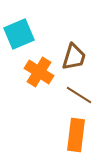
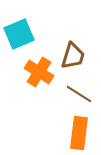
brown trapezoid: moved 1 px left, 1 px up
brown line: moved 1 px up
orange rectangle: moved 3 px right, 2 px up
